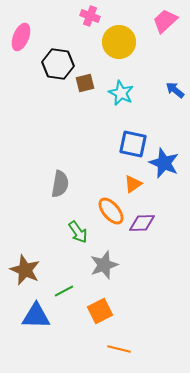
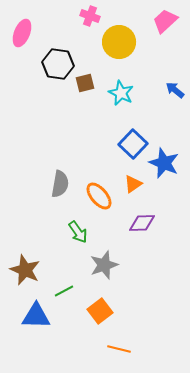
pink ellipse: moved 1 px right, 4 px up
blue square: rotated 32 degrees clockwise
orange ellipse: moved 12 px left, 15 px up
orange square: rotated 10 degrees counterclockwise
